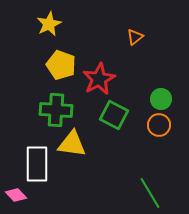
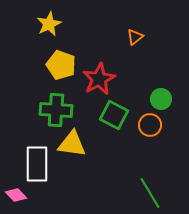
orange circle: moved 9 px left
